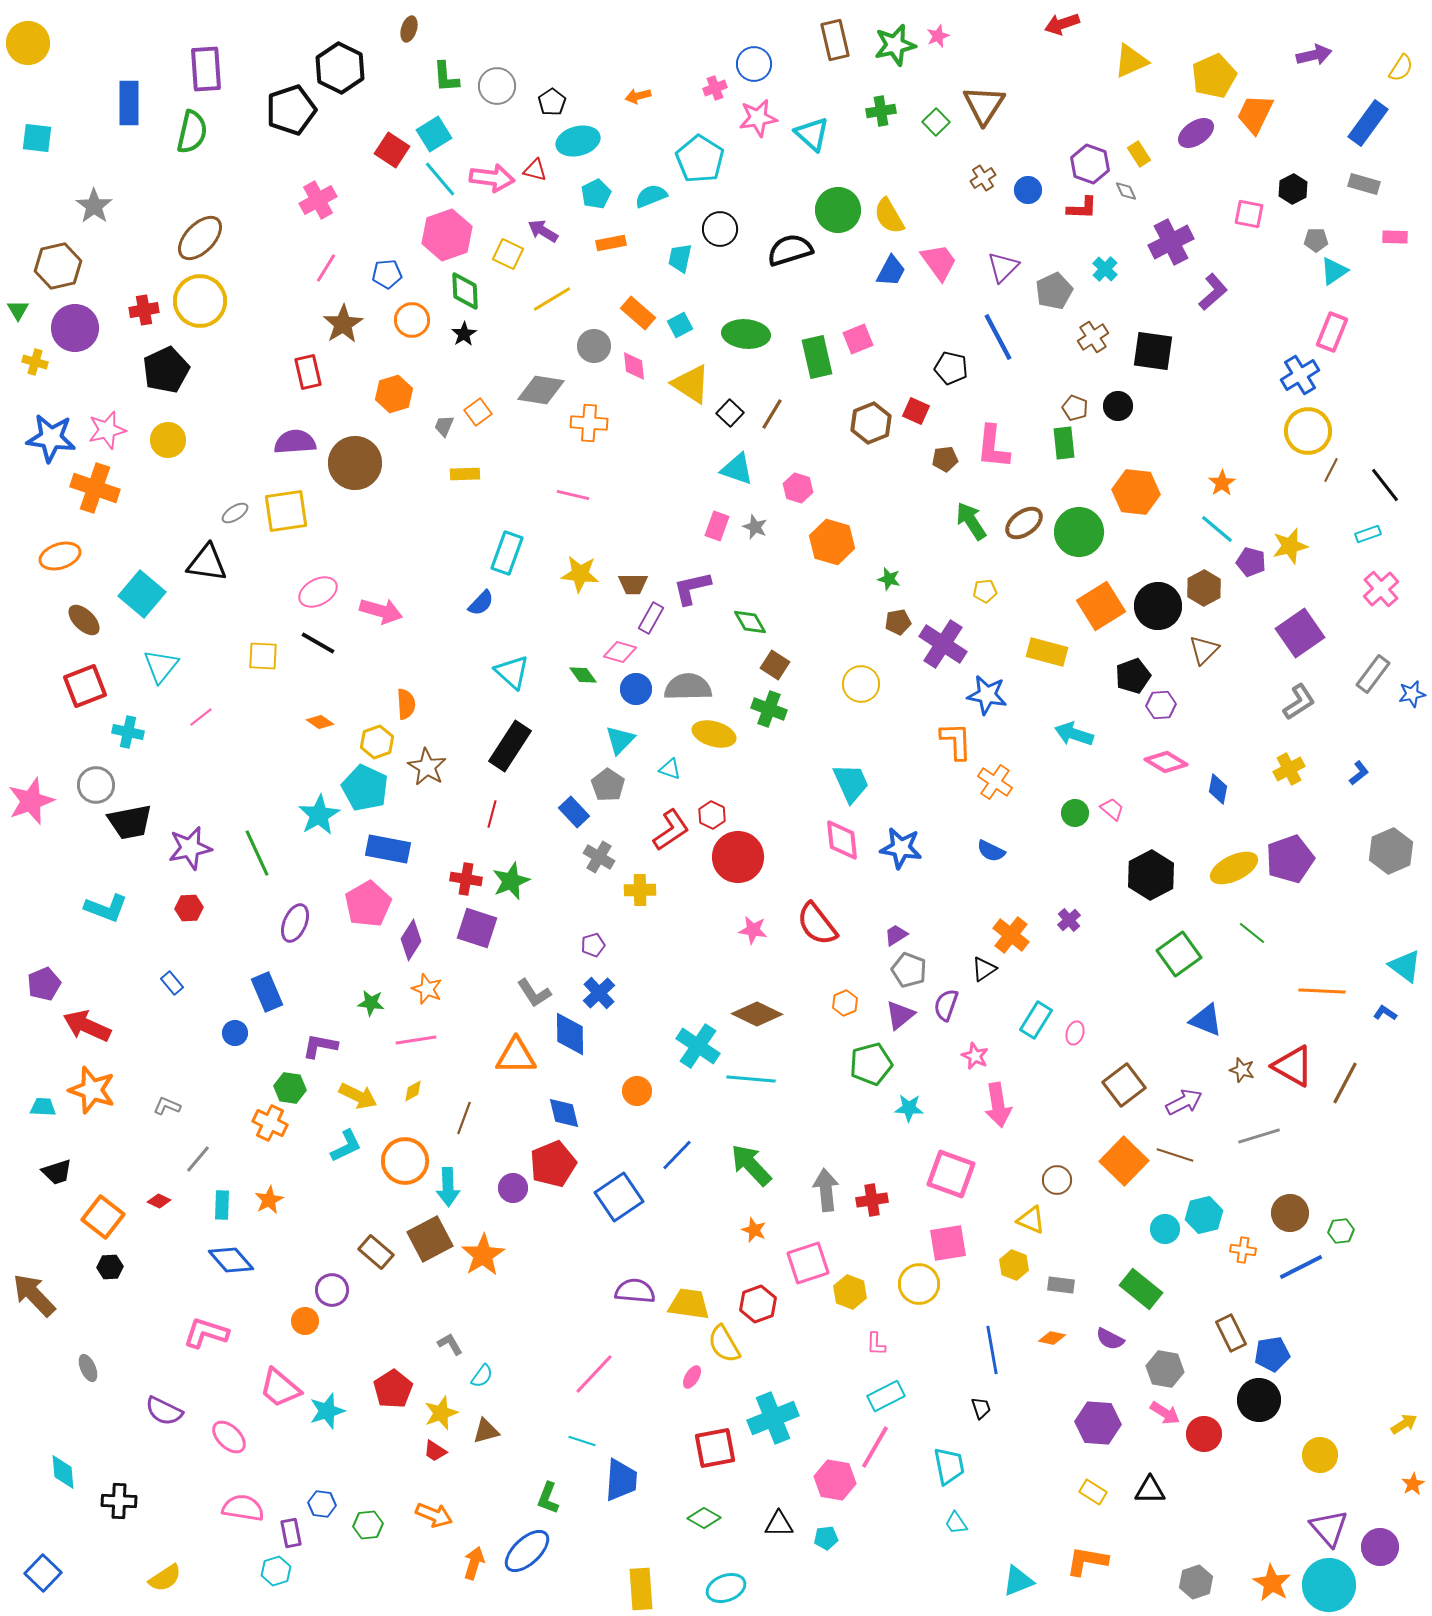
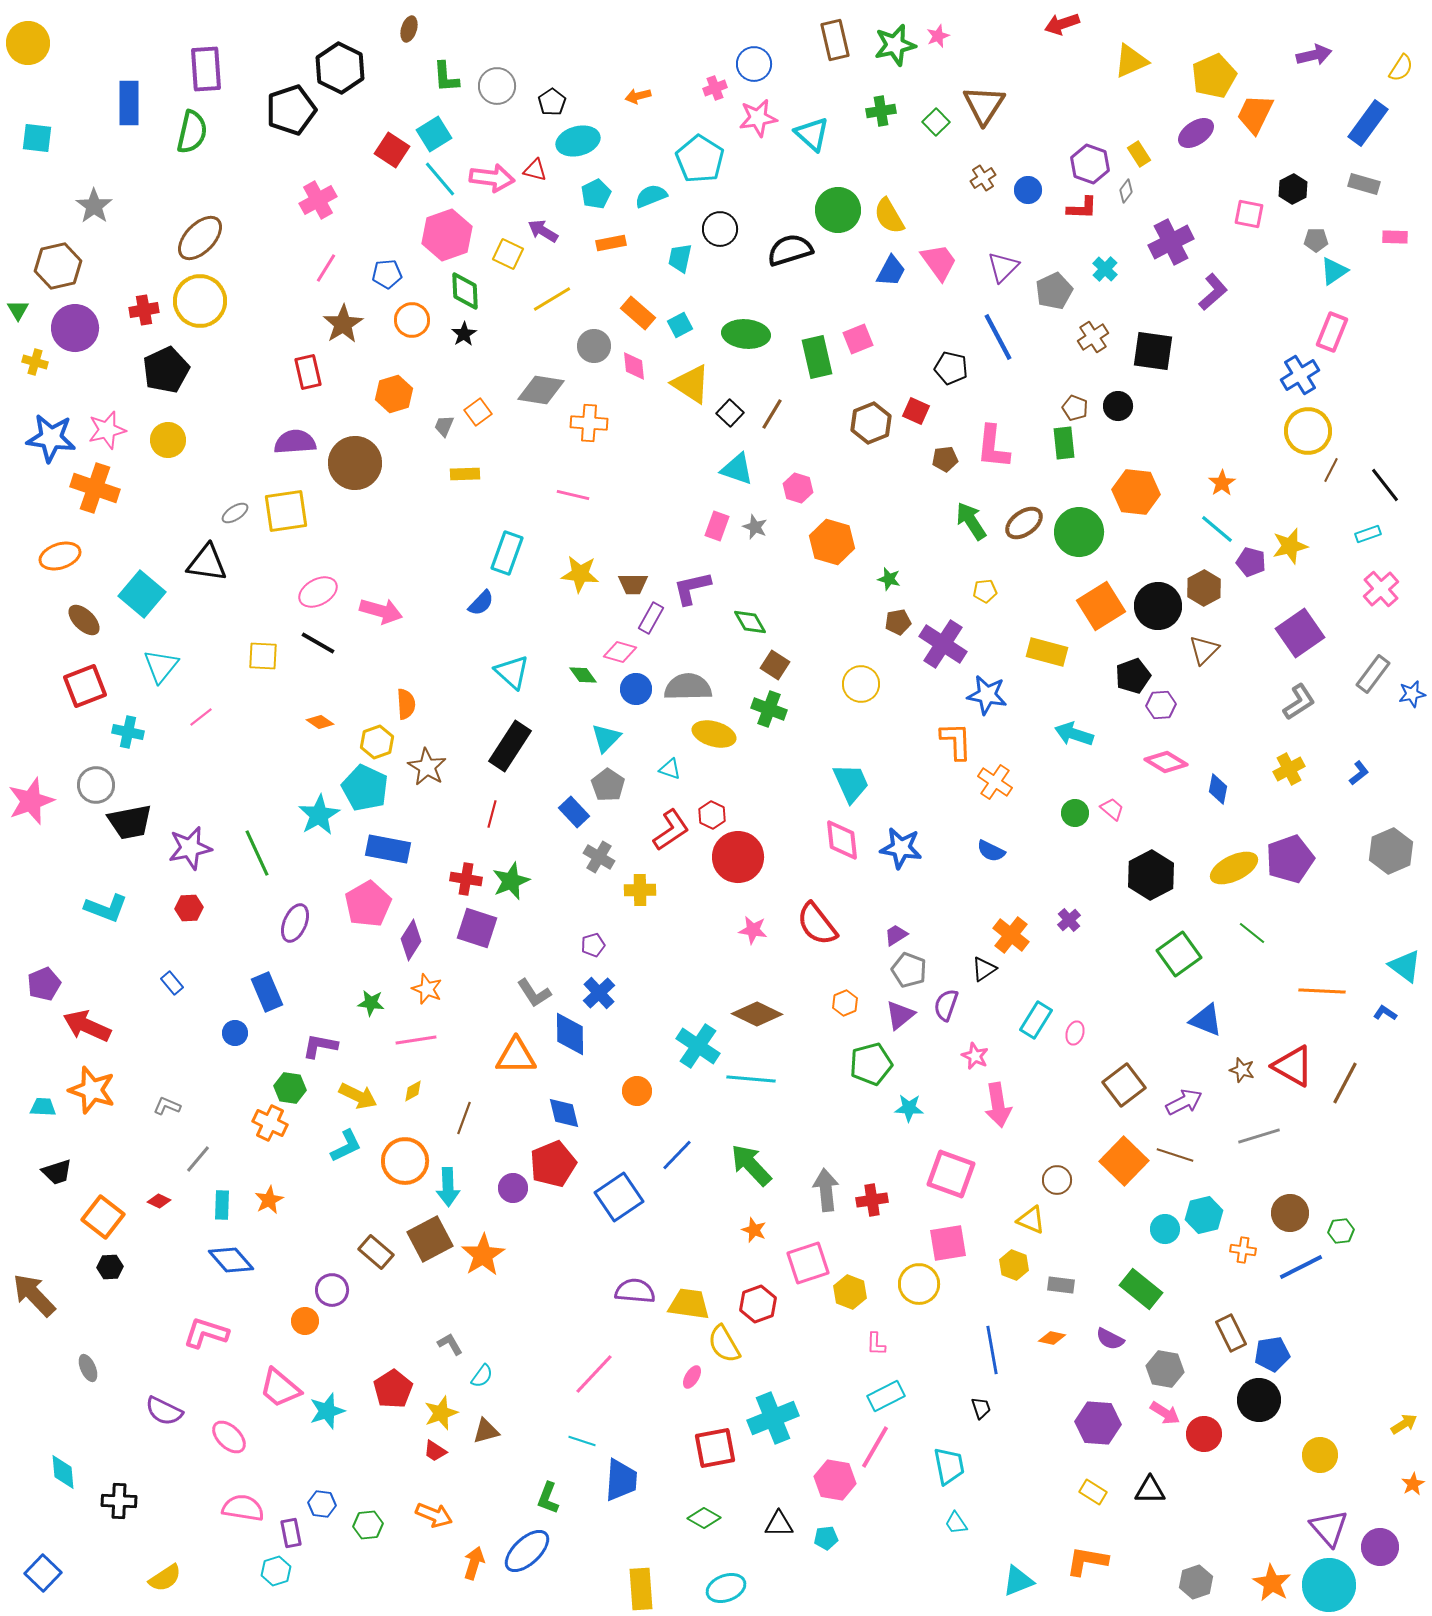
gray diamond at (1126, 191): rotated 60 degrees clockwise
cyan triangle at (620, 740): moved 14 px left, 2 px up
